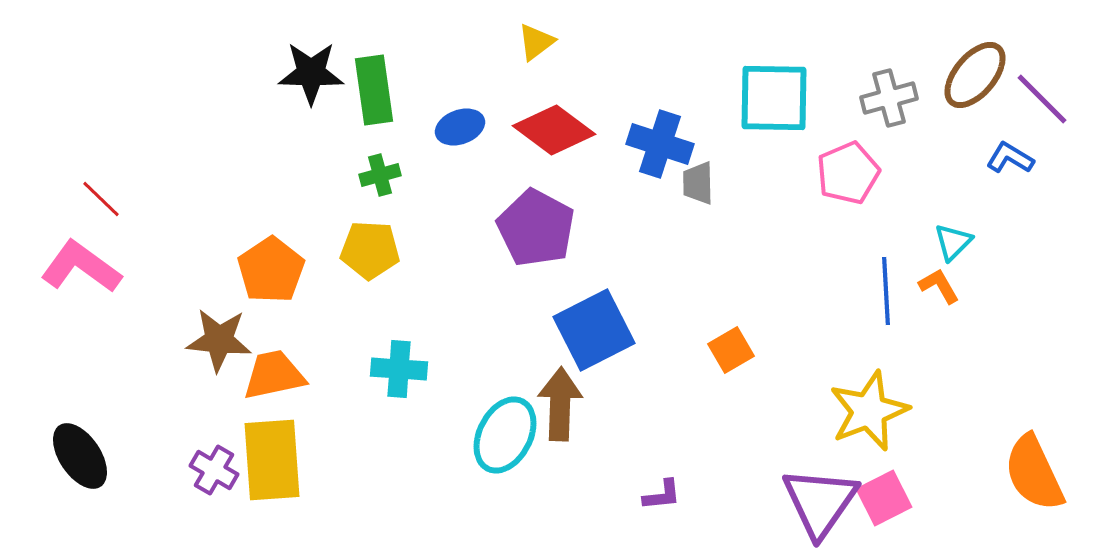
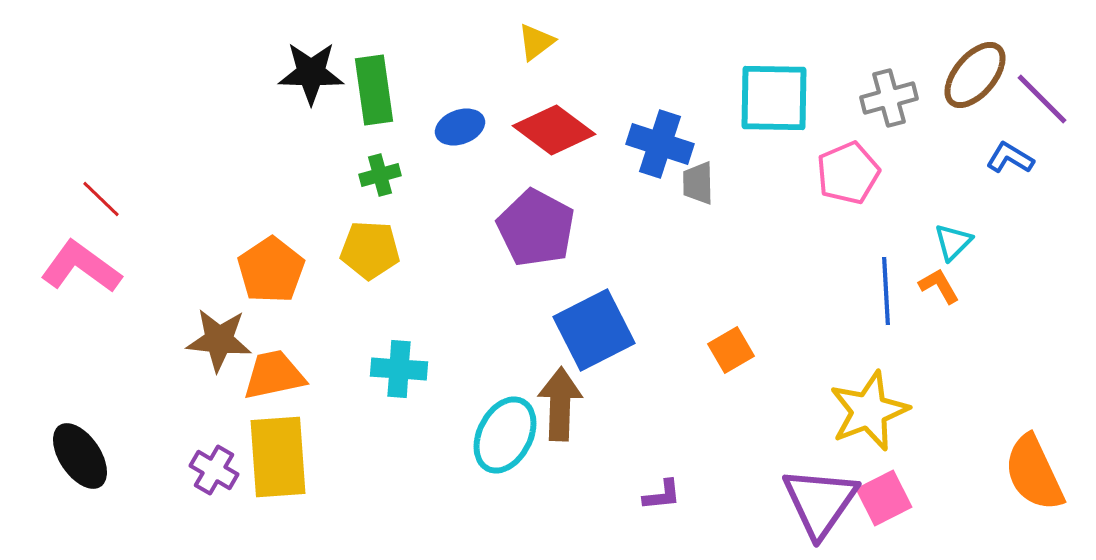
yellow rectangle: moved 6 px right, 3 px up
